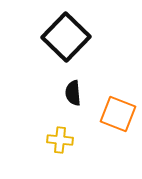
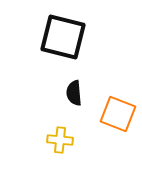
black square: moved 3 px left; rotated 30 degrees counterclockwise
black semicircle: moved 1 px right
